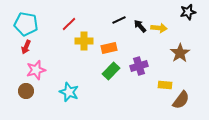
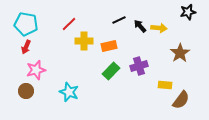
orange rectangle: moved 2 px up
